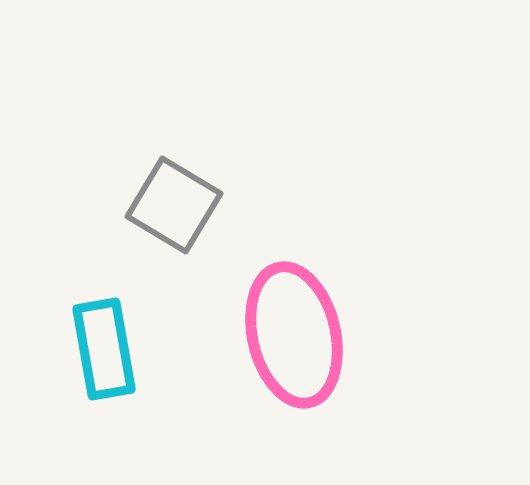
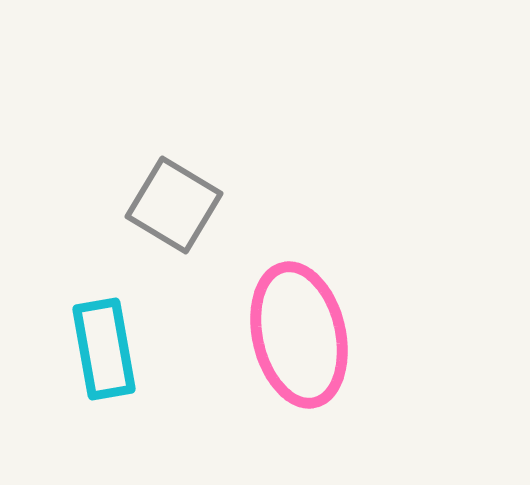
pink ellipse: moved 5 px right
